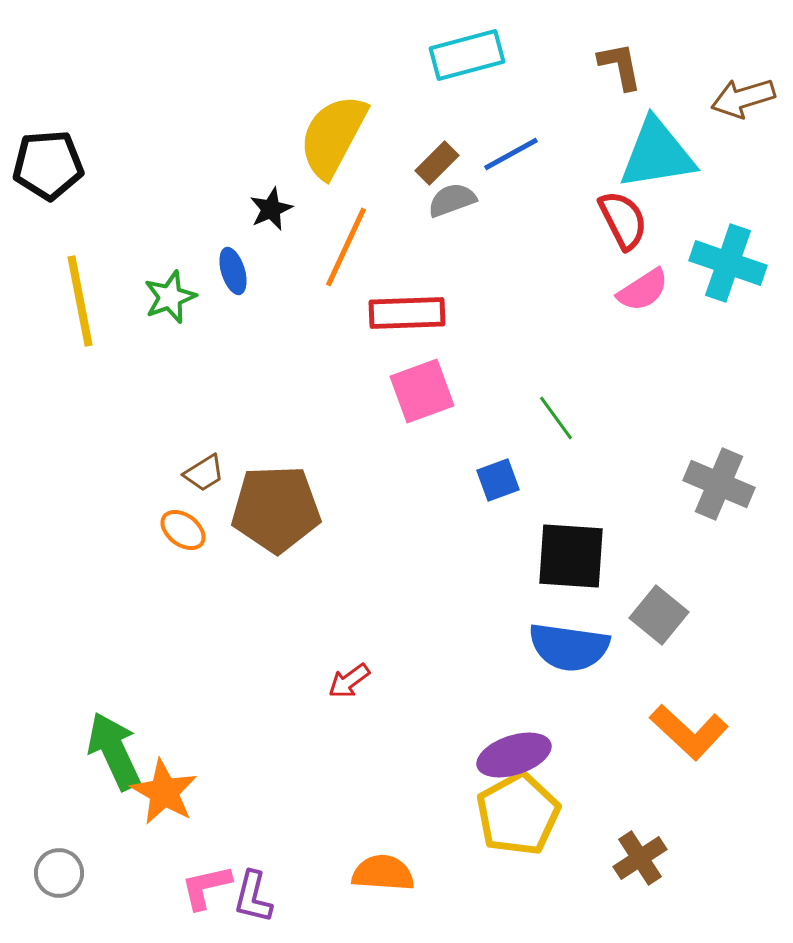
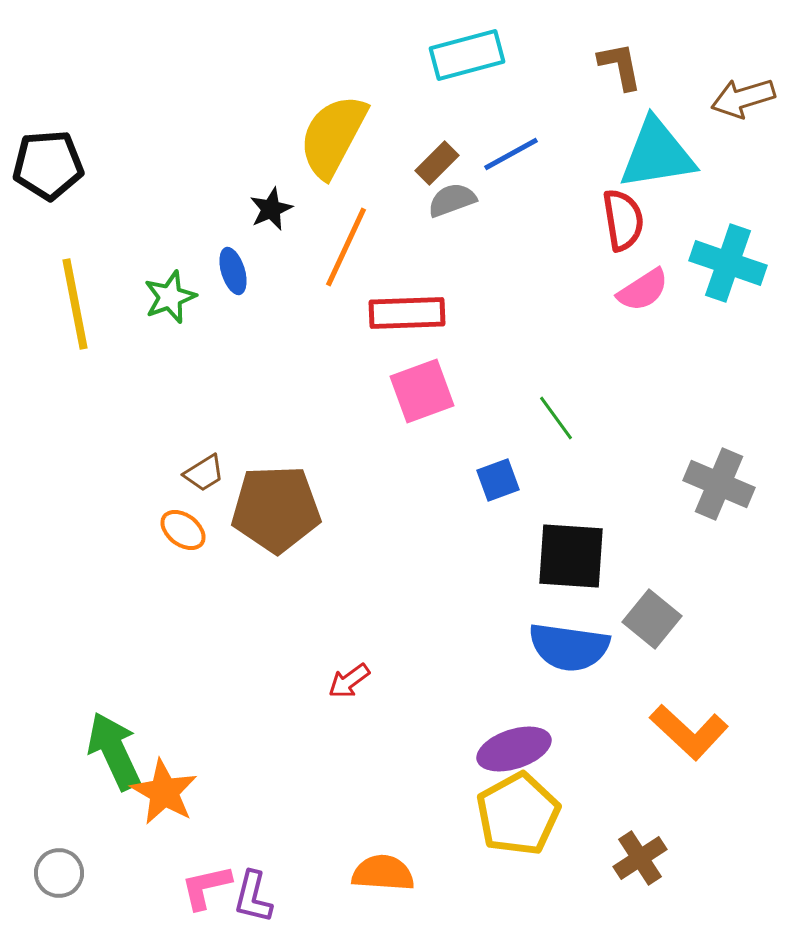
red semicircle: rotated 18 degrees clockwise
yellow line: moved 5 px left, 3 px down
gray square: moved 7 px left, 4 px down
purple ellipse: moved 6 px up
